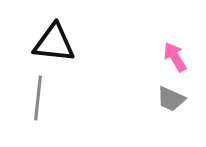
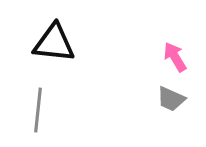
gray line: moved 12 px down
